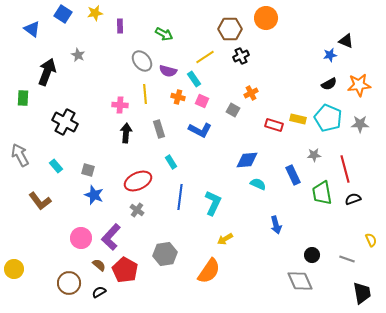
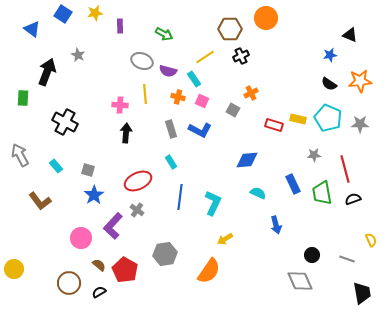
black triangle at (346, 41): moved 4 px right, 6 px up
gray ellipse at (142, 61): rotated 30 degrees counterclockwise
black semicircle at (329, 84): rotated 63 degrees clockwise
orange star at (359, 85): moved 1 px right, 4 px up
gray rectangle at (159, 129): moved 12 px right
blue rectangle at (293, 175): moved 9 px down
cyan semicircle at (258, 184): moved 9 px down
blue star at (94, 195): rotated 18 degrees clockwise
purple L-shape at (111, 237): moved 2 px right, 11 px up
